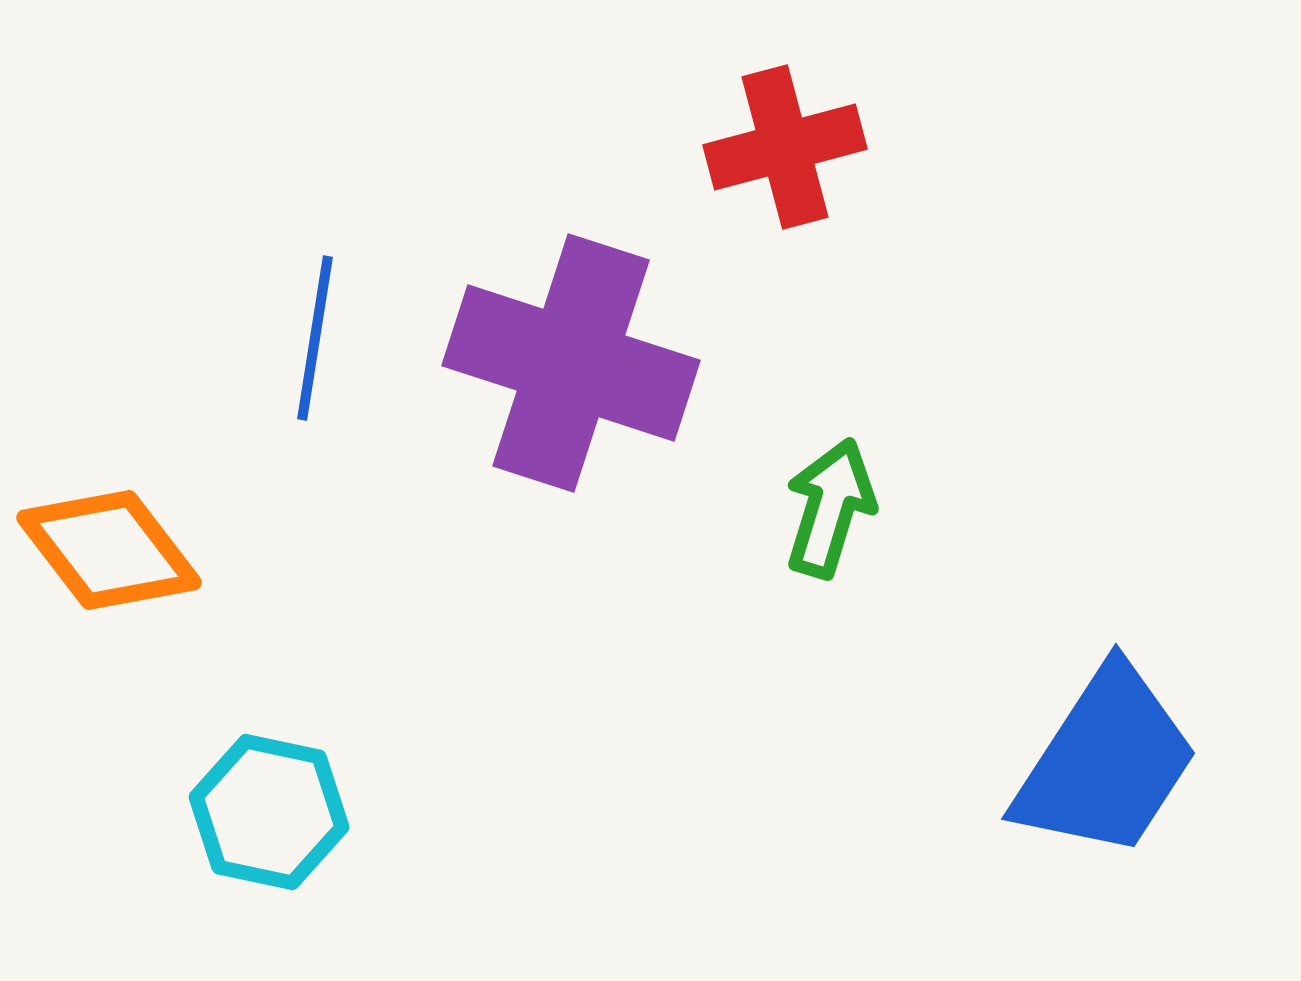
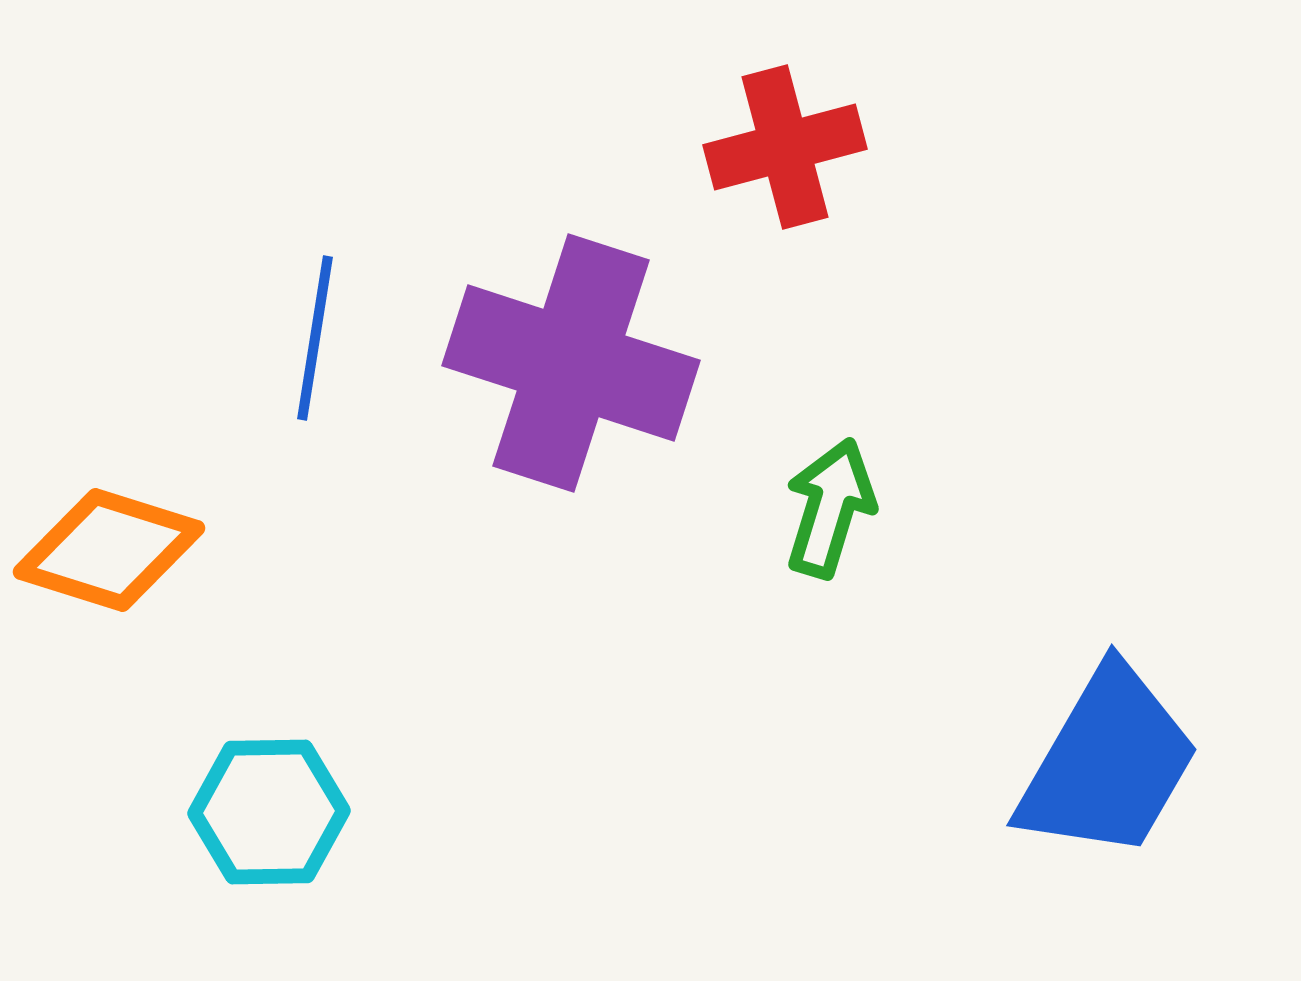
orange diamond: rotated 35 degrees counterclockwise
blue trapezoid: moved 2 px right, 1 px down; rotated 3 degrees counterclockwise
cyan hexagon: rotated 13 degrees counterclockwise
